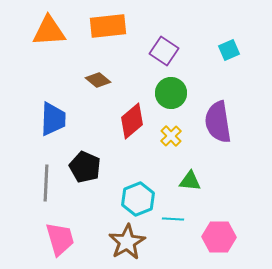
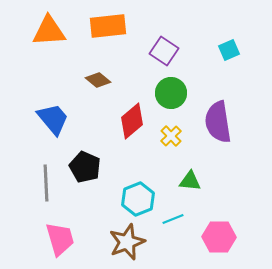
blue trapezoid: rotated 42 degrees counterclockwise
gray line: rotated 6 degrees counterclockwise
cyan line: rotated 25 degrees counterclockwise
brown star: rotated 9 degrees clockwise
